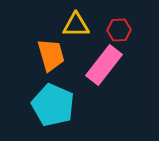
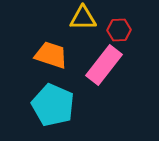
yellow triangle: moved 7 px right, 7 px up
orange trapezoid: rotated 56 degrees counterclockwise
